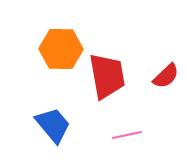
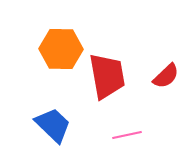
blue trapezoid: rotated 6 degrees counterclockwise
